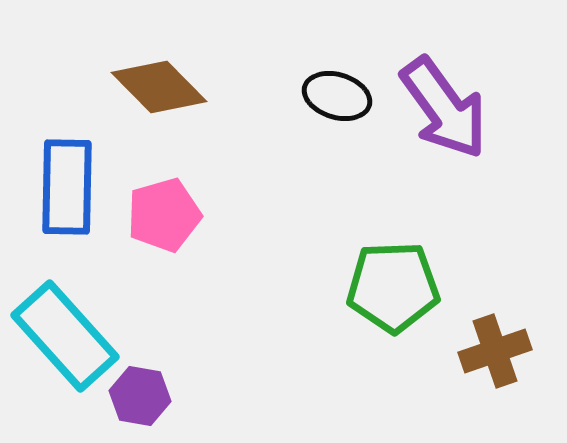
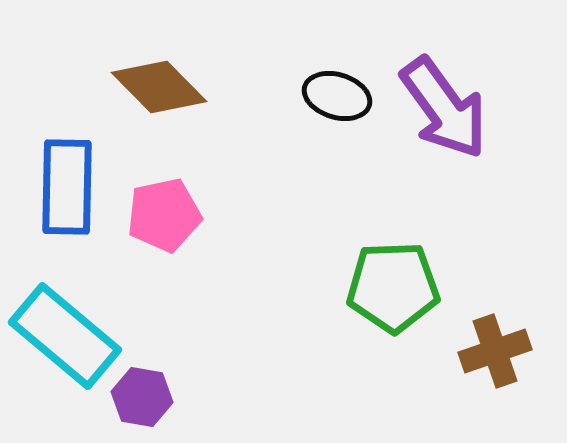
pink pentagon: rotated 4 degrees clockwise
cyan rectangle: rotated 8 degrees counterclockwise
purple hexagon: moved 2 px right, 1 px down
